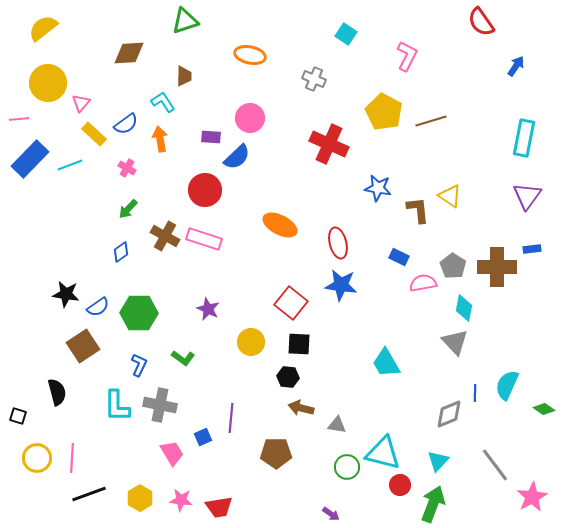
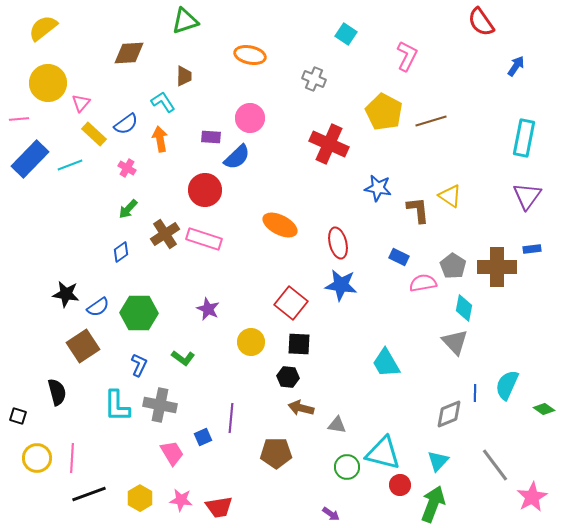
brown cross at (165, 236): moved 2 px up; rotated 28 degrees clockwise
